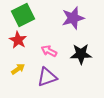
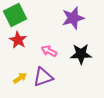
green square: moved 8 px left
yellow arrow: moved 2 px right, 9 px down
purple triangle: moved 4 px left
